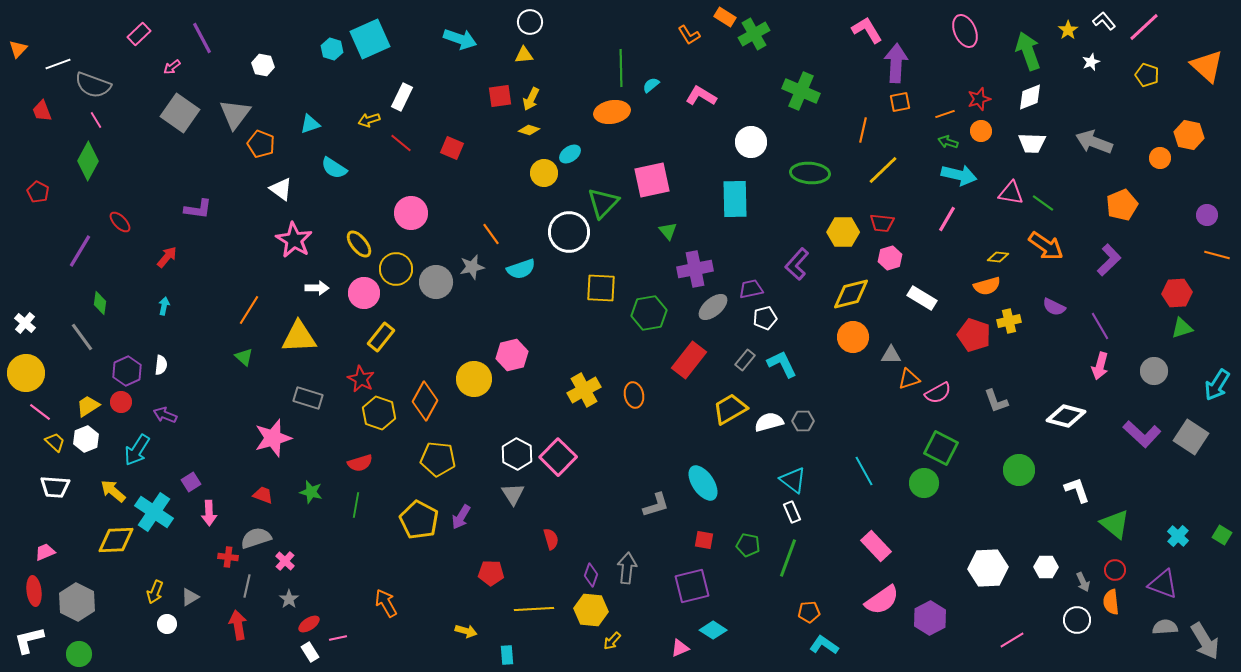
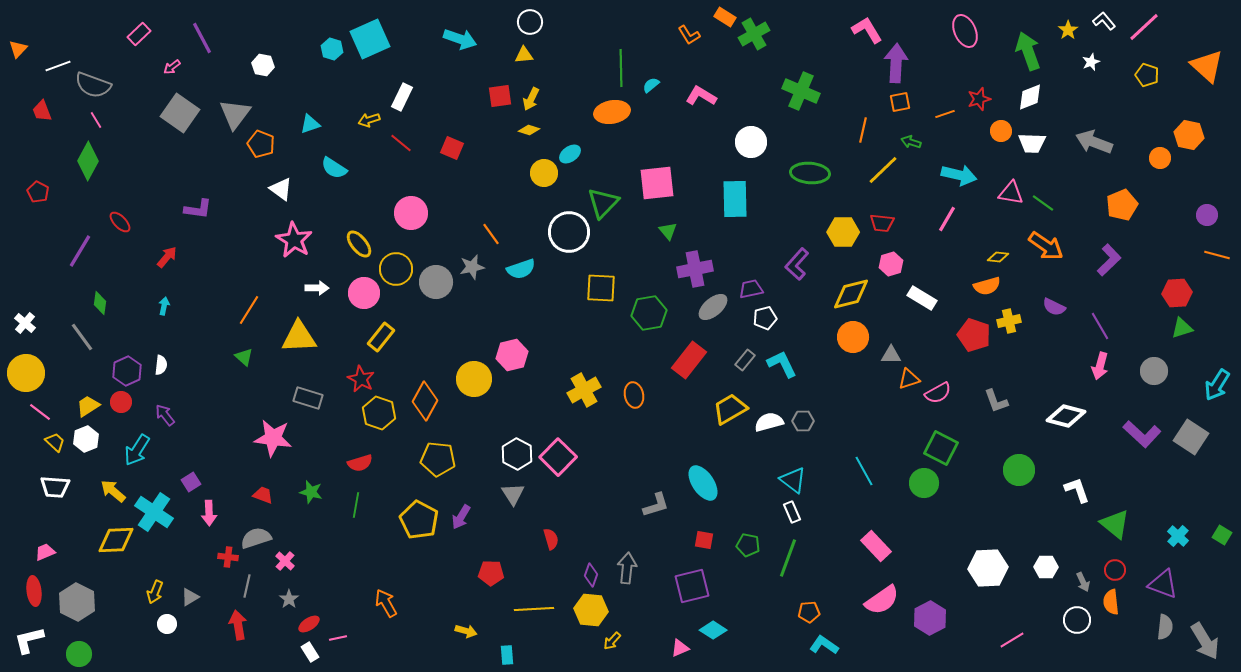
white line at (58, 64): moved 2 px down
orange circle at (981, 131): moved 20 px right
green arrow at (948, 142): moved 37 px left
pink square at (652, 180): moved 5 px right, 3 px down; rotated 6 degrees clockwise
pink hexagon at (890, 258): moved 1 px right, 6 px down
purple arrow at (165, 415): rotated 30 degrees clockwise
pink star at (273, 438): rotated 24 degrees clockwise
gray semicircle at (1165, 627): rotated 100 degrees clockwise
